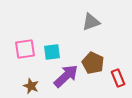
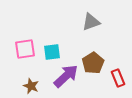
brown pentagon: rotated 15 degrees clockwise
